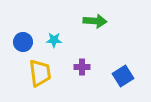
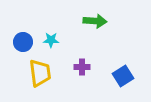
cyan star: moved 3 px left
